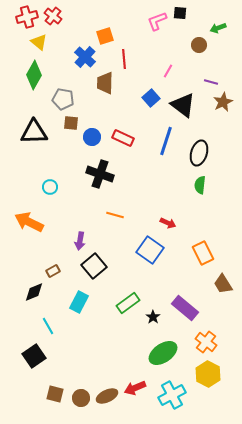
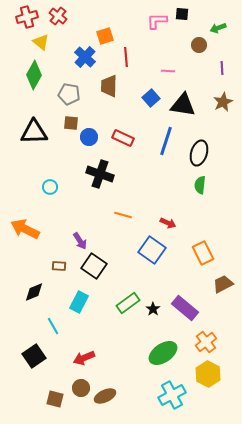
black square at (180, 13): moved 2 px right, 1 px down
red cross at (53, 16): moved 5 px right
pink L-shape at (157, 21): rotated 20 degrees clockwise
yellow triangle at (39, 42): moved 2 px right
red line at (124, 59): moved 2 px right, 2 px up
pink line at (168, 71): rotated 64 degrees clockwise
purple line at (211, 82): moved 11 px right, 14 px up; rotated 72 degrees clockwise
brown trapezoid at (105, 83): moved 4 px right, 3 px down
gray pentagon at (63, 99): moved 6 px right, 5 px up
black triangle at (183, 105): rotated 28 degrees counterclockwise
blue circle at (92, 137): moved 3 px left
orange line at (115, 215): moved 8 px right
orange arrow at (29, 222): moved 4 px left, 7 px down
purple arrow at (80, 241): rotated 42 degrees counterclockwise
blue square at (150, 250): moved 2 px right
black square at (94, 266): rotated 15 degrees counterclockwise
brown rectangle at (53, 271): moved 6 px right, 5 px up; rotated 32 degrees clockwise
brown trapezoid at (223, 284): rotated 95 degrees clockwise
black star at (153, 317): moved 8 px up
cyan line at (48, 326): moved 5 px right
orange cross at (206, 342): rotated 15 degrees clockwise
red arrow at (135, 388): moved 51 px left, 30 px up
brown square at (55, 394): moved 5 px down
brown ellipse at (107, 396): moved 2 px left
brown circle at (81, 398): moved 10 px up
